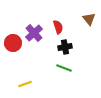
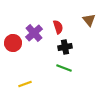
brown triangle: moved 1 px down
